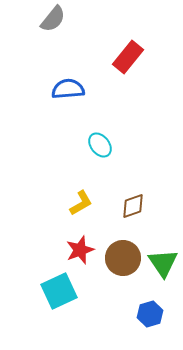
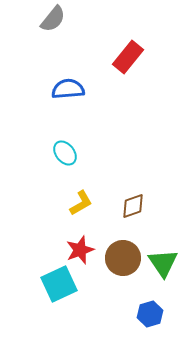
cyan ellipse: moved 35 px left, 8 px down
cyan square: moved 7 px up
